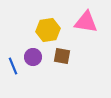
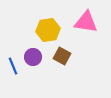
brown square: rotated 18 degrees clockwise
